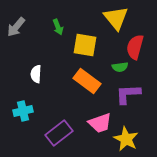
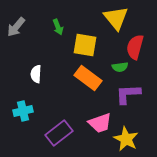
orange rectangle: moved 1 px right, 3 px up
